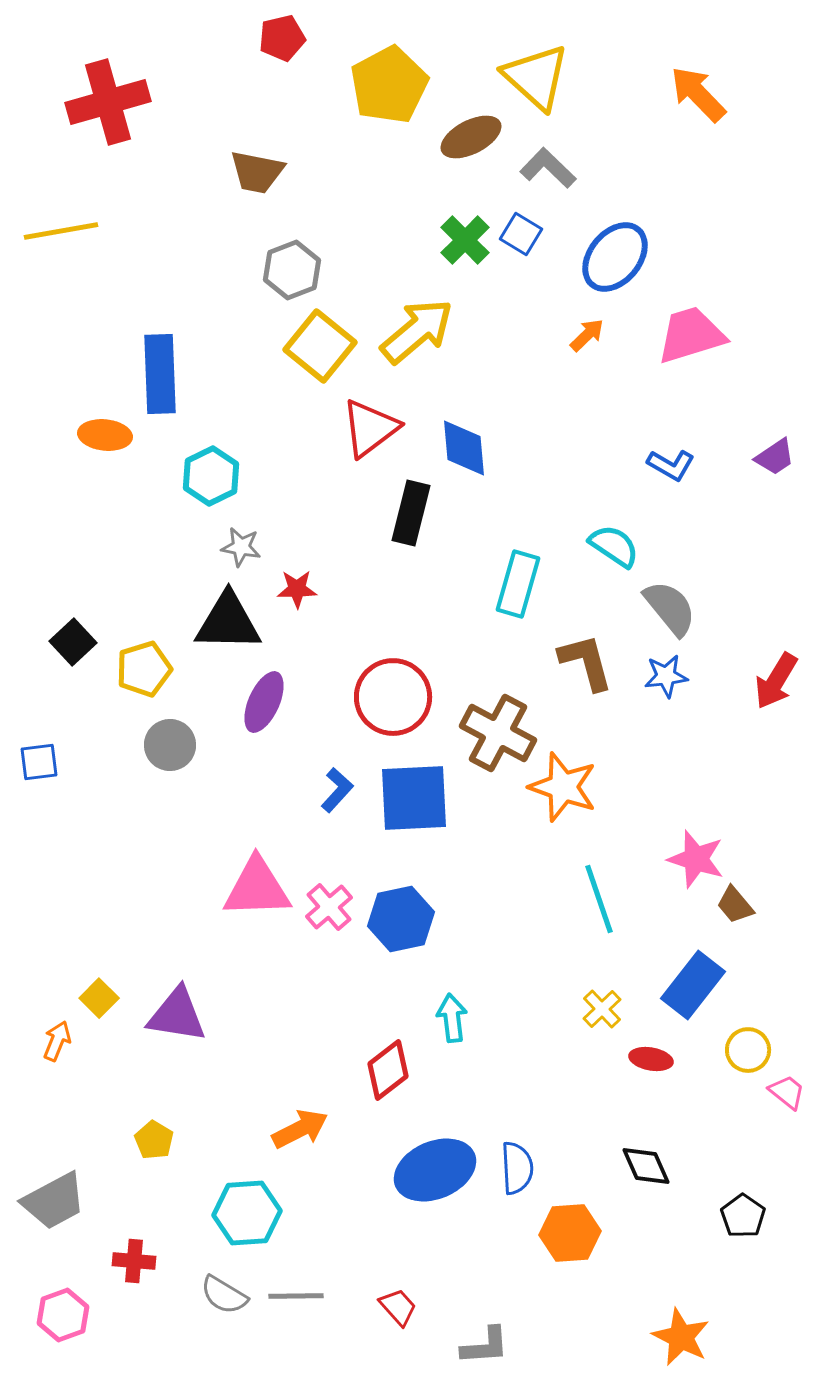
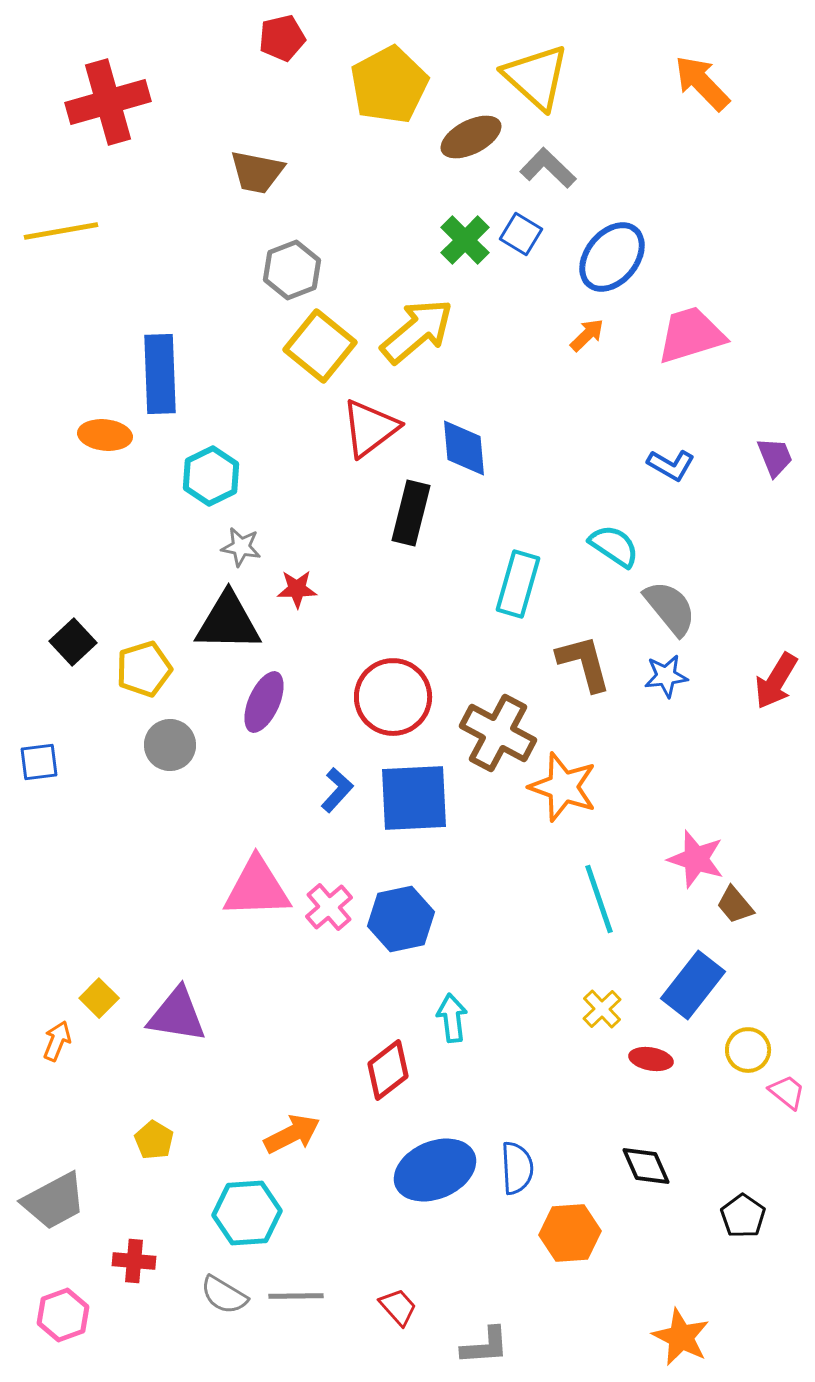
orange arrow at (698, 94): moved 4 px right, 11 px up
blue ellipse at (615, 257): moved 3 px left
purple trapezoid at (775, 457): rotated 78 degrees counterclockwise
brown L-shape at (586, 662): moved 2 px left, 1 px down
orange arrow at (300, 1129): moved 8 px left, 5 px down
